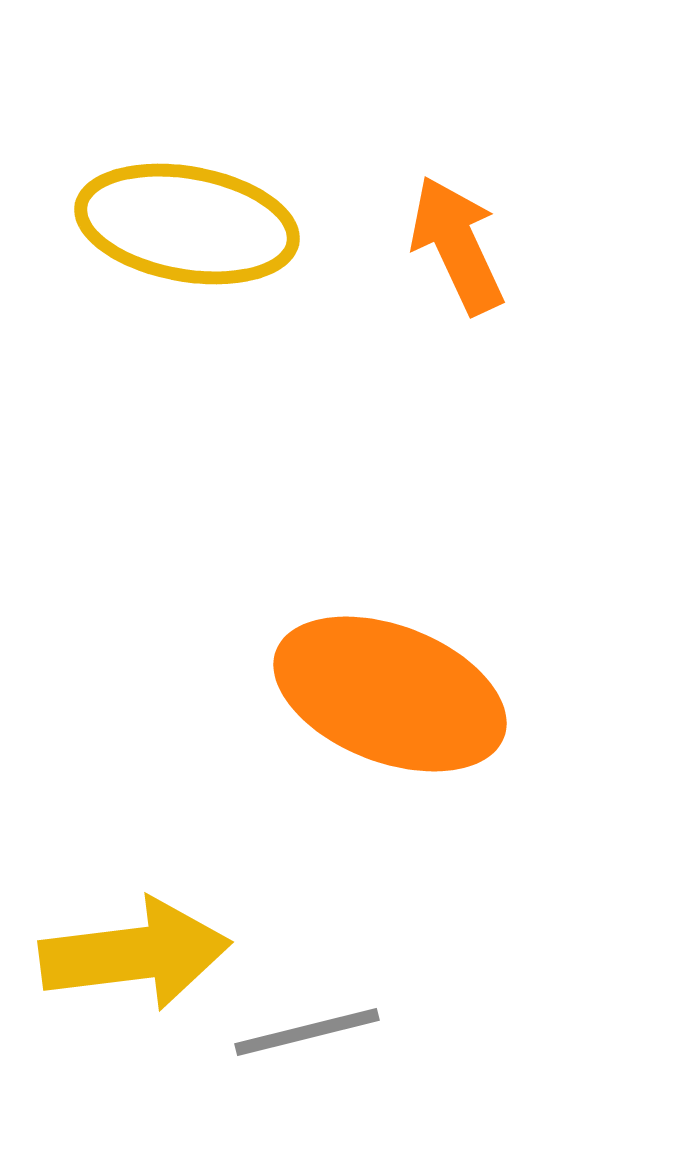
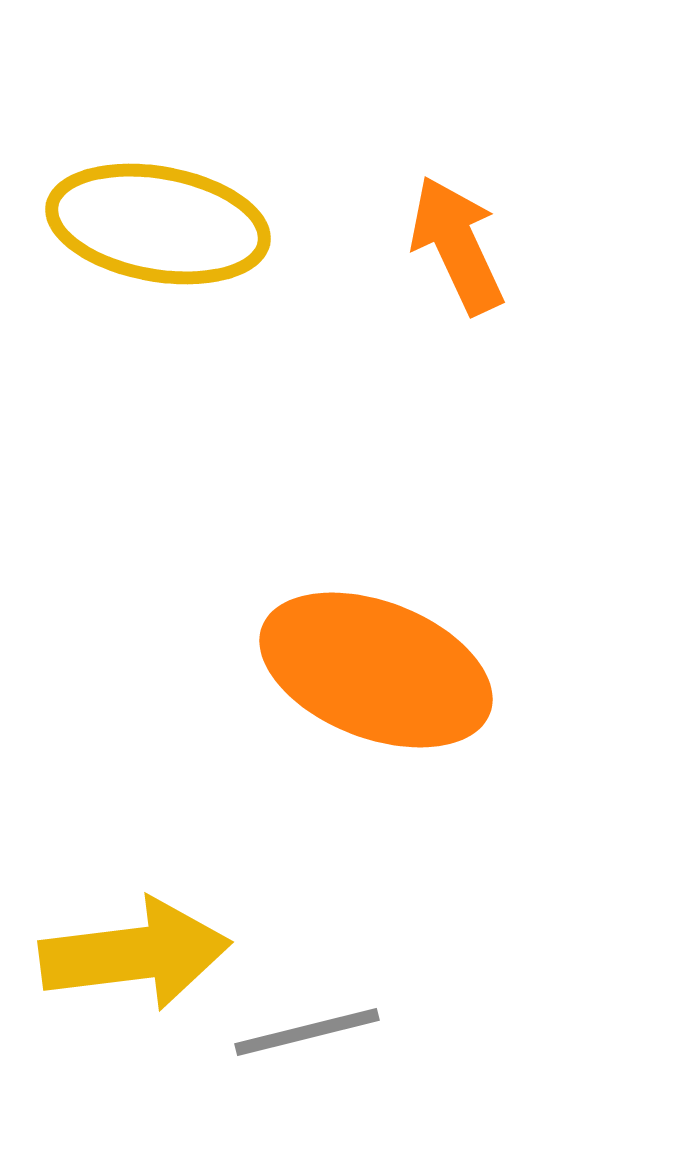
yellow ellipse: moved 29 px left
orange ellipse: moved 14 px left, 24 px up
